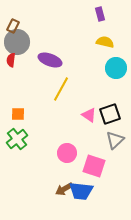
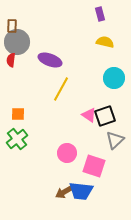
brown rectangle: moved 1 px left; rotated 24 degrees counterclockwise
cyan circle: moved 2 px left, 10 px down
black square: moved 5 px left, 2 px down
brown arrow: moved 3 px down
